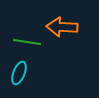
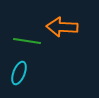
green line: moved 1 px up
